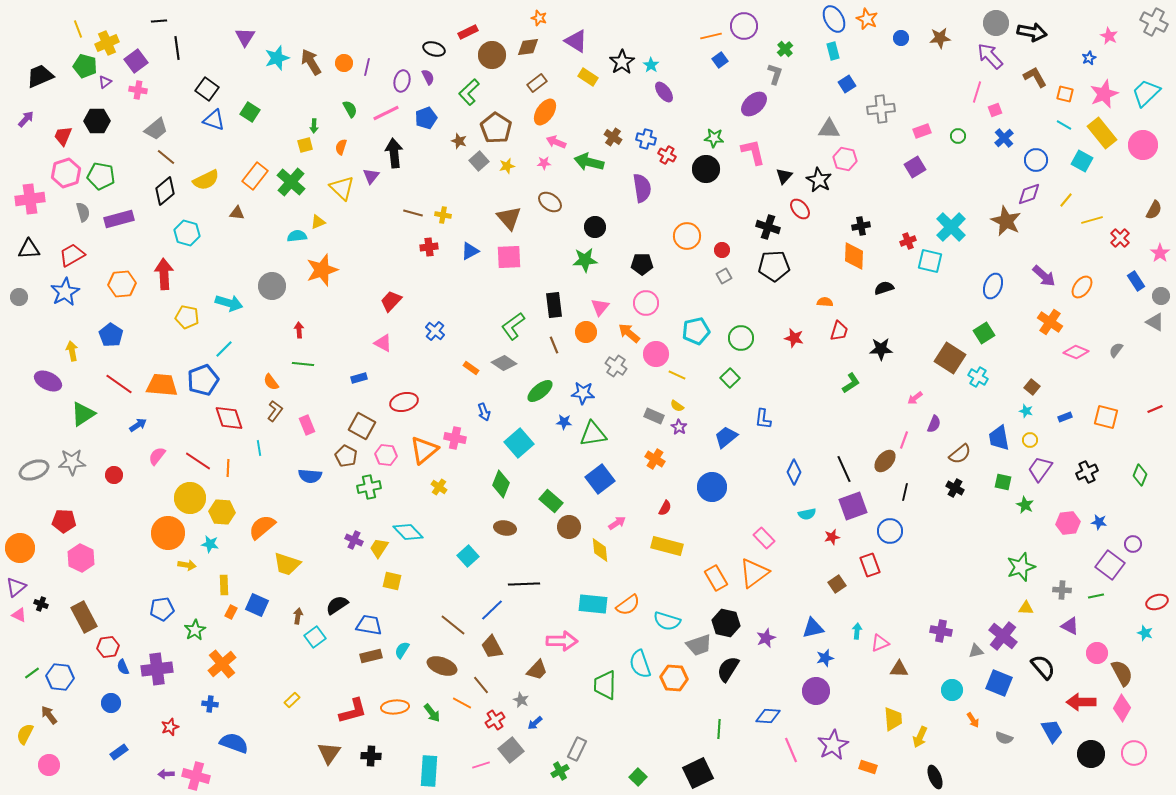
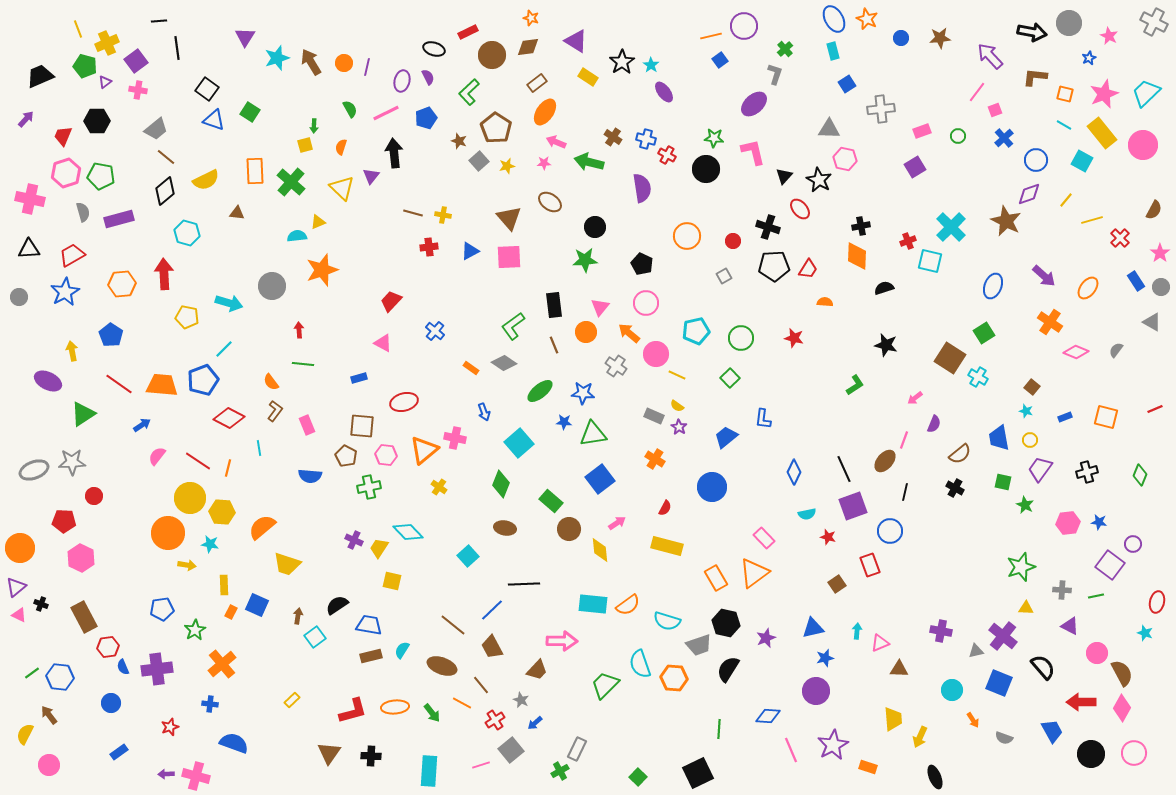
orange star at (539, 18): moved 8 px left
gray circle at (996, 23): moved 73 px right
brown L-shape at (1035, 77): rotated 55 degrees counterclockwise
pink line at (977, 92): rotated 20 degrees clockwise
orange rectangle at (255, 176): moved 5 px up; rotated 40 degrees counterclockwise
pink cross at (30, 199): rotated 20 degrees clockwise
red circle at (722, 250): moved 11 px right, 9 px up
orange diamond at (854, 256): moved 3 px right
black pentagon at (642, 264): rotated 25 degrees clockwise
orange ellipse at (1082, 287): moved 6 px right, 1 px down
gray circle at (1161, 296): moved 9 px up
gray triangle at (1155, 322): moved 3 px left
red trapezoid at (839, 331): moved 31 px left, 62 px up; rotated 15 degrees clockwise
black star at (881, 349): moved 5 px right, 4 px up; rotated 15 degrees clockwise
green L-shape at (851, 383): moved 4 px right, 2 px down
red diamond at (229, 418): rotated 44 degrees counterclockwise
blue arrow at (138, 425): moved 4 px right
brown square at (362, 426): rotated 24 degrees counterclockwise
orange line at (228, 468): rotated 12 degrees clockwise
black cross at (1087, 472): rotated 10 degrees clockwise
red circle at (114, 475): moved 20 px left, 21 px down
brown circle at (569, 527): moved 2 px down
red star at (832, 537): moved 4 px left; rotated 28 degrees clockwise
red ellipse at (1157, 602): rotated 60 degrees counterclockwise
green trapezoid at (605, 685): rotated 44 degrees clockwise
